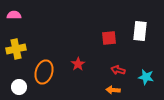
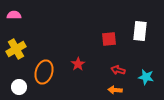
red square: moved 1 px down
yellow cross: rotated 18 degrees counterclockwise
orange arrow: moved 2 px right
